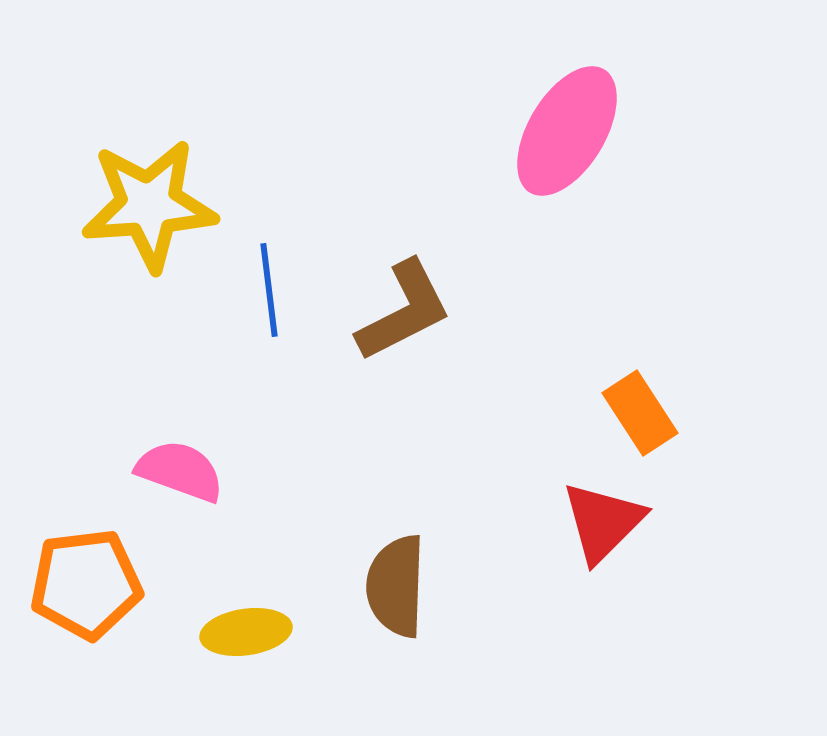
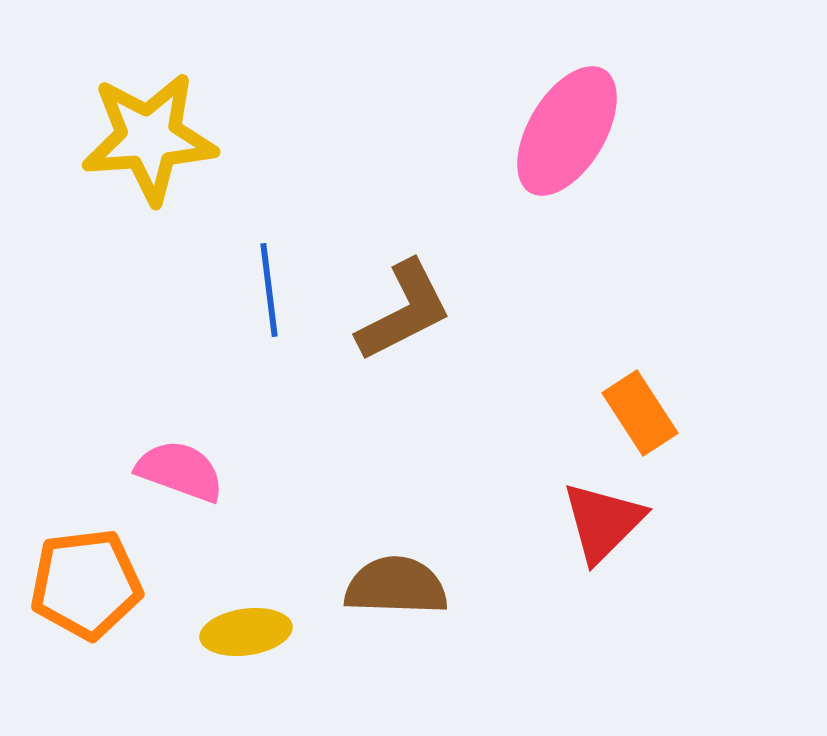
yellow star: moved 67 px up
brown semicircle: rotated 90 degrees clockwise
